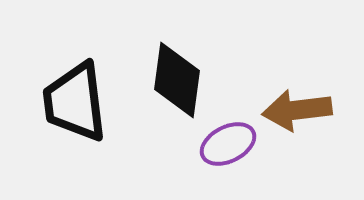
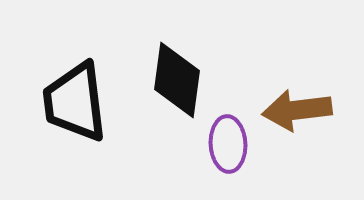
purple ellipse: rotated 66 degrees counterclockwise
